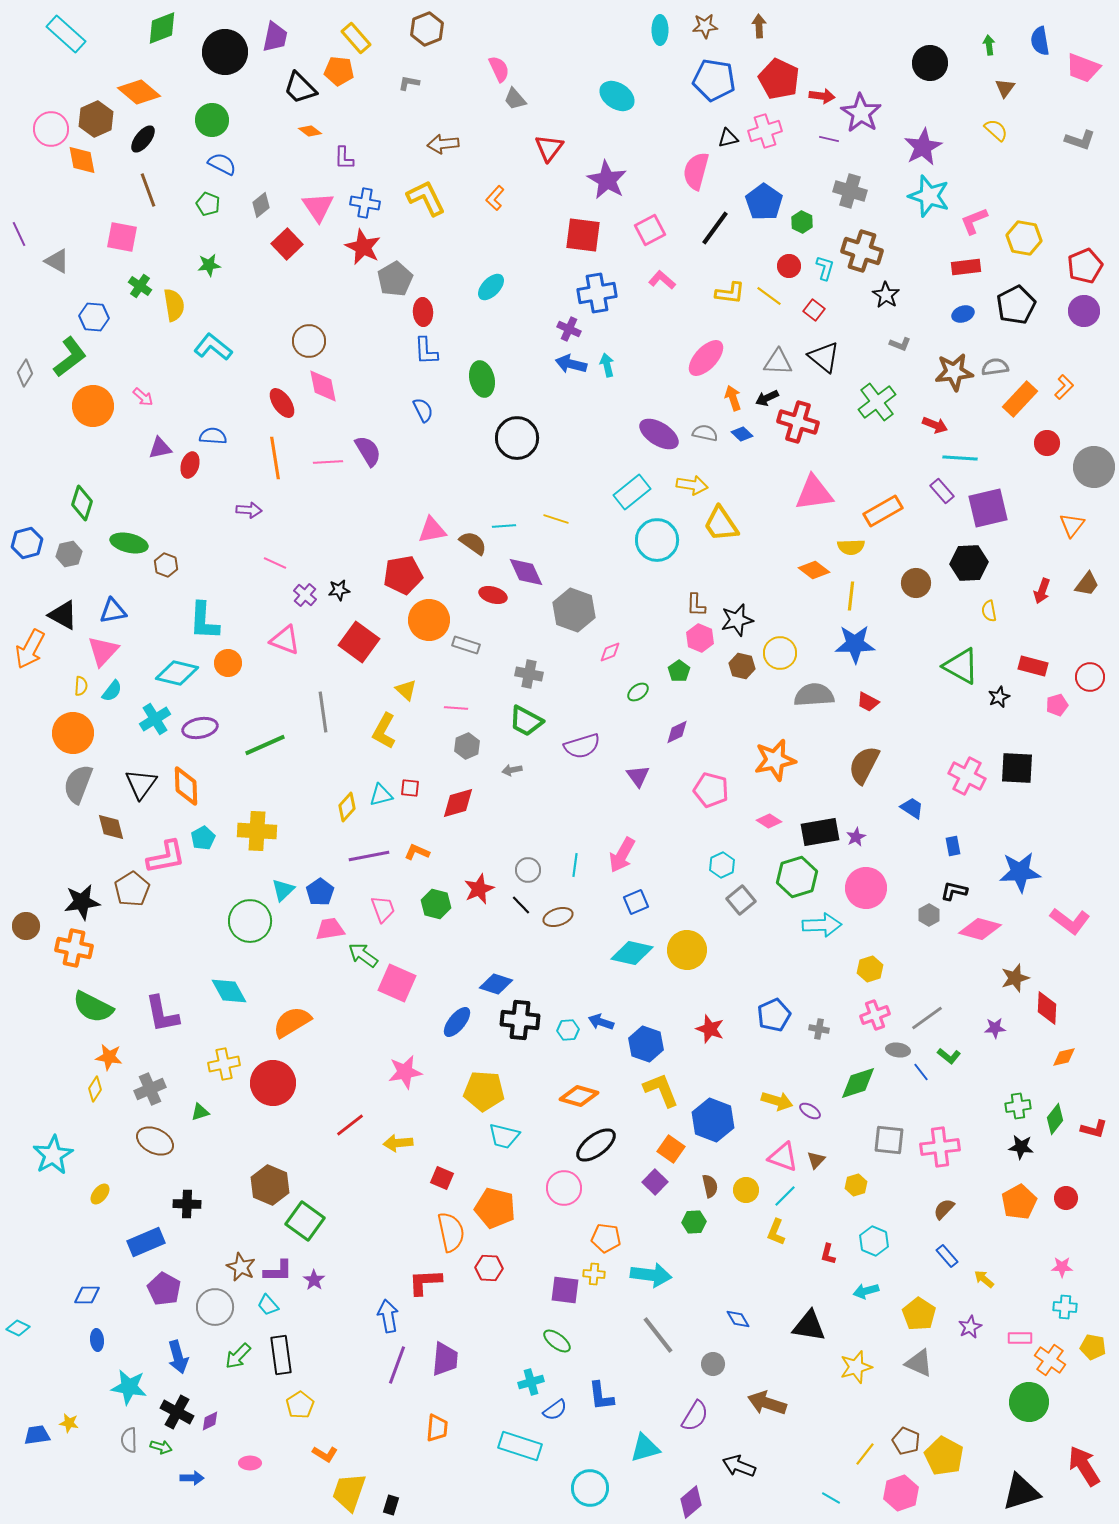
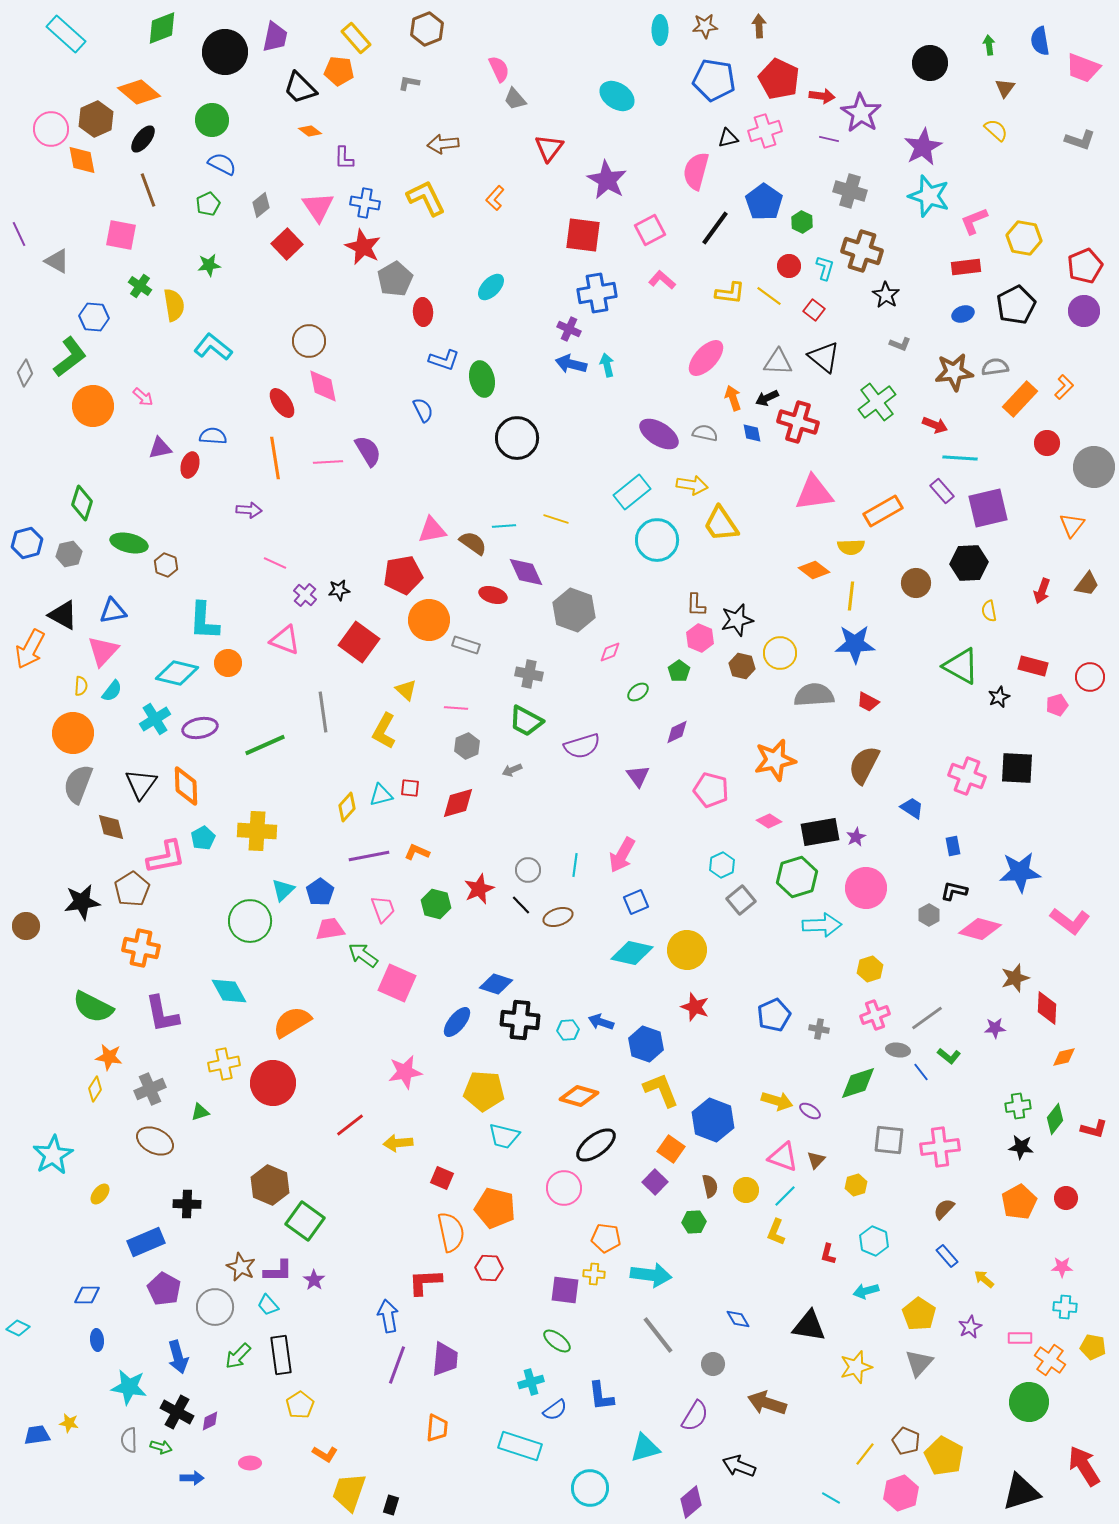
green pentagon at (208, 204): rotated 25 degrees clockwise
pink square at (122, 237): moved 1 px left, 2 px up
blue L-shape at (426, 351): moved 18 px right, 9 px down; rotated 68 degrees counterclockwise
blue diamond at (742, 434): moved 10 px right, 1 px up; rotated 35 degrees clockwise
gray arrow at (512, 770): rotated 12 degrees counterclockwise
pink cross at (967, 776): rotated 6 degrees counterclockwise
orange cross at (74, 948): moved 67 px right
red star at (710, 1029): moved 15 px left, 22 px up
gray triangle at (919, 1363): rotated 48 degrees clockwise
